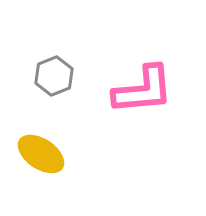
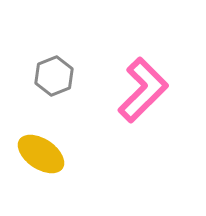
pink L-shape: rotated 40 degrees counterclockwise
